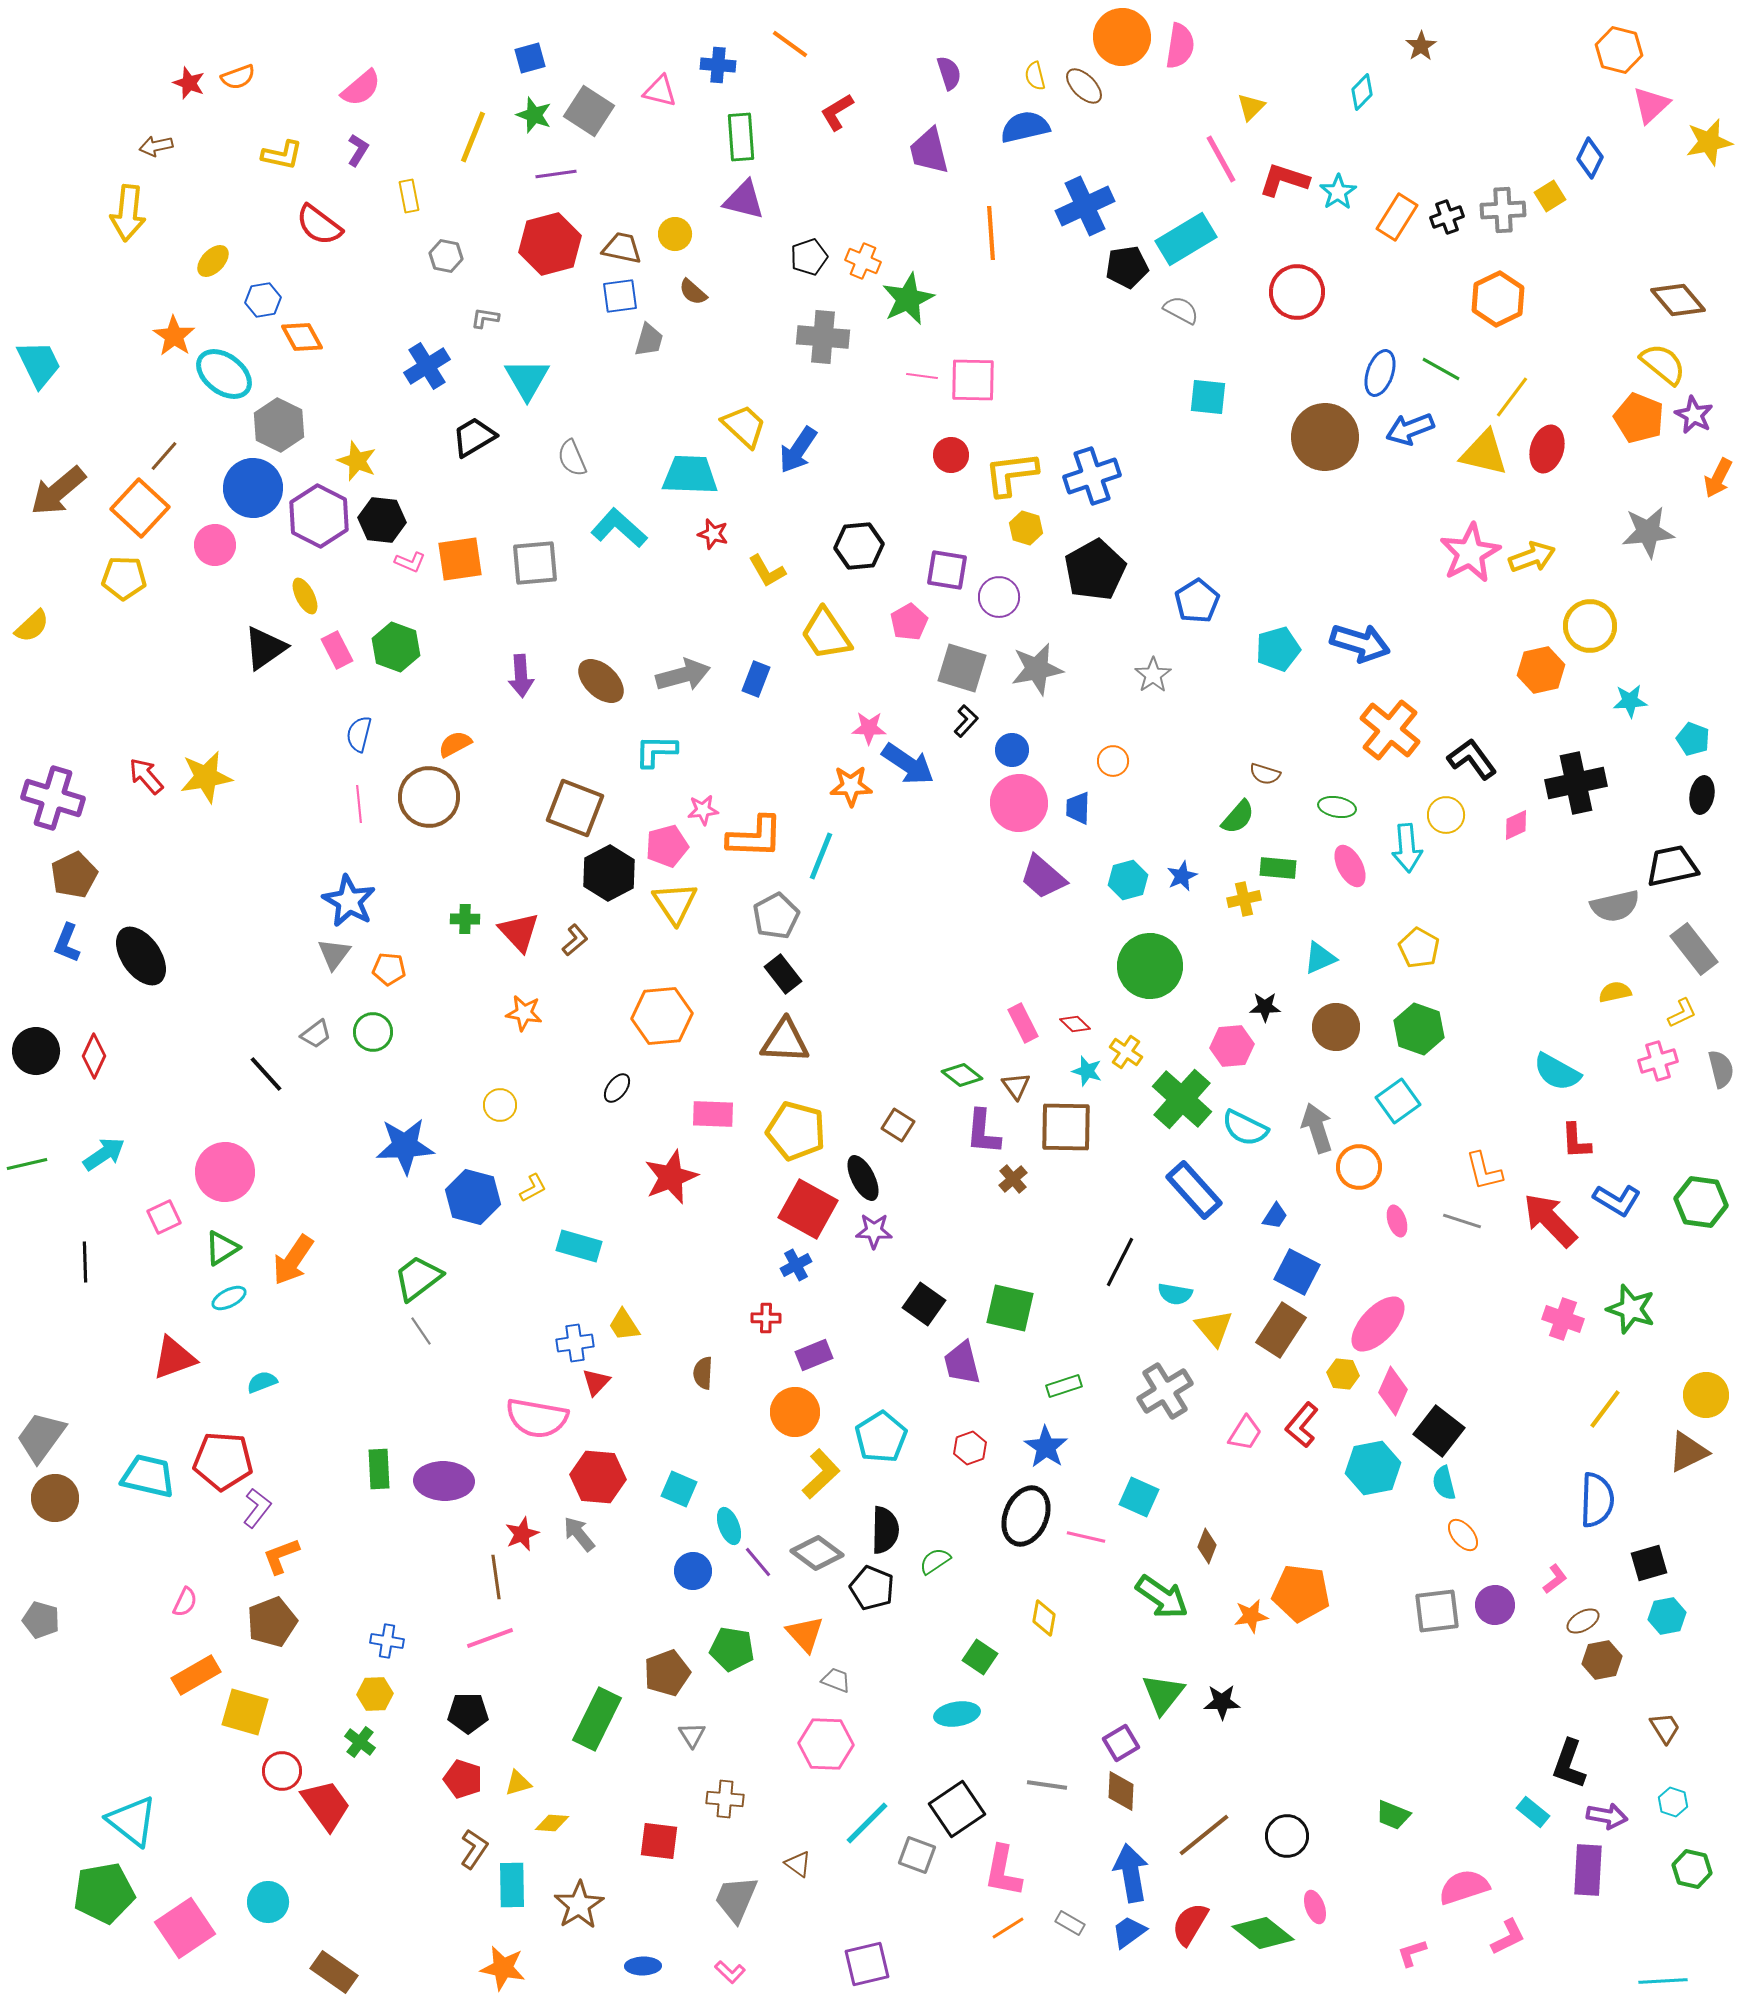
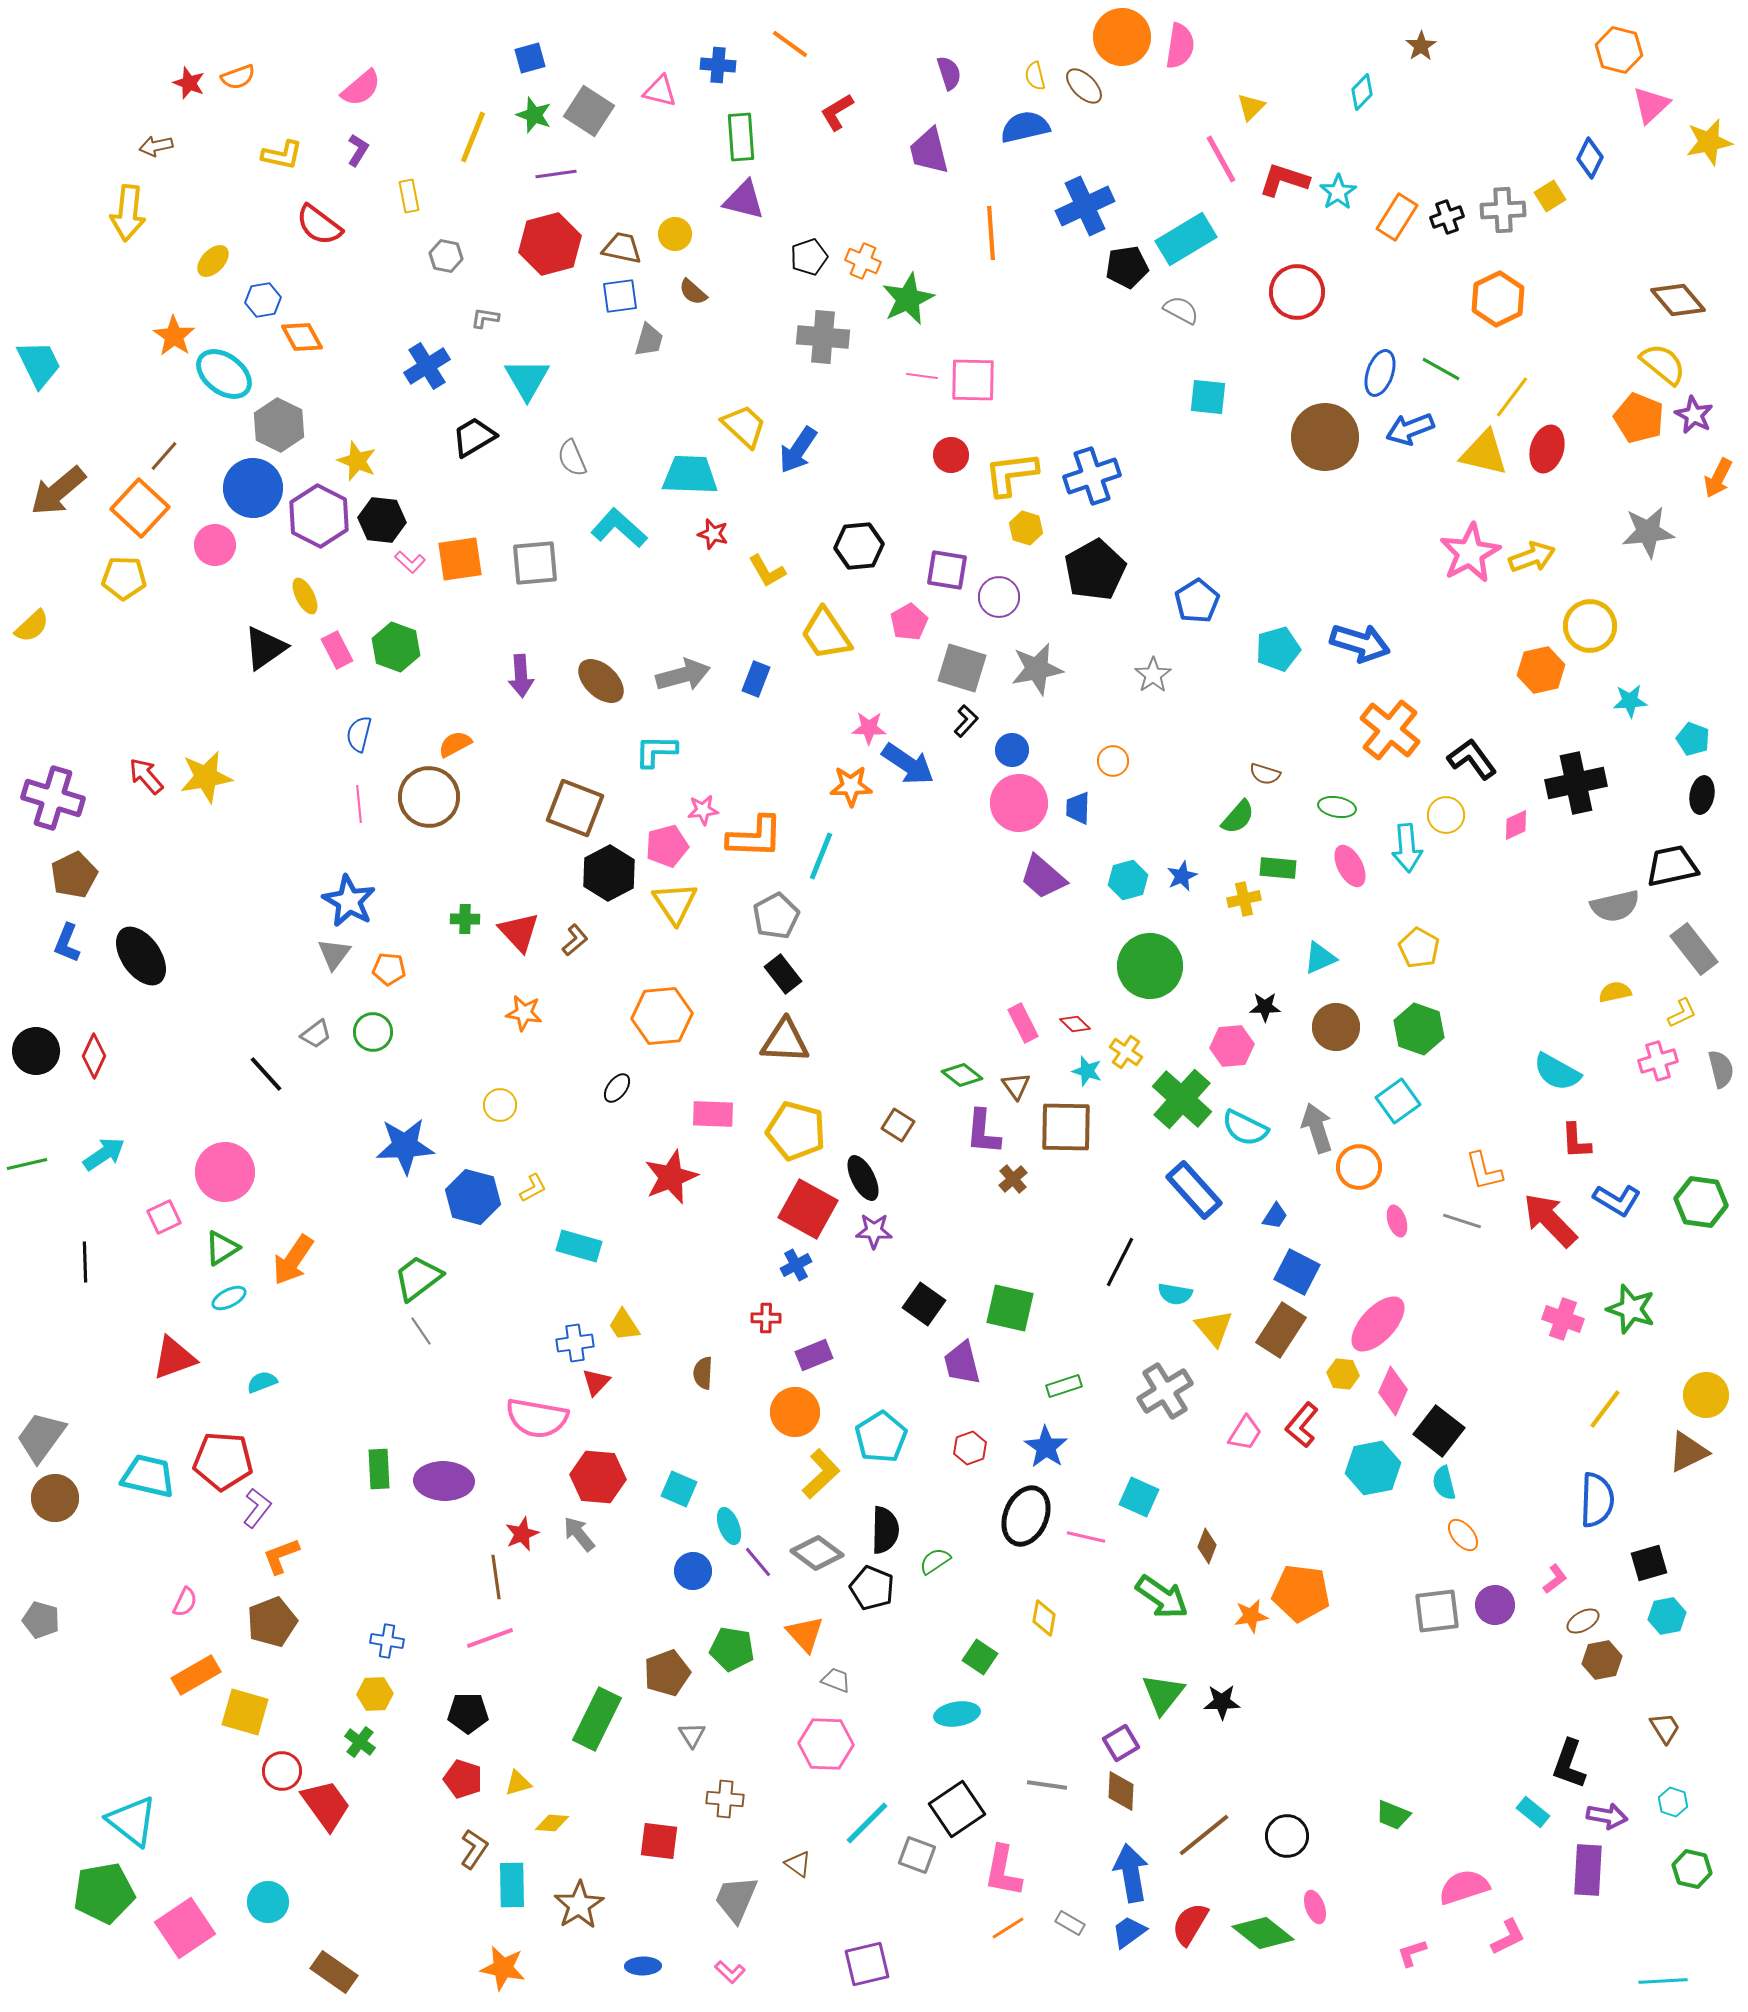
pink L-shape at (410, 562): rotated 20 degrees clockwise
